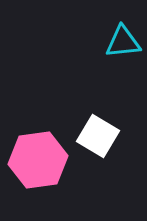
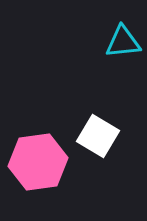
pink hexagon: moved 2 px down
